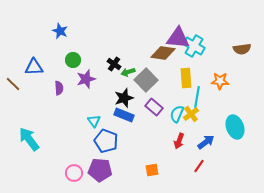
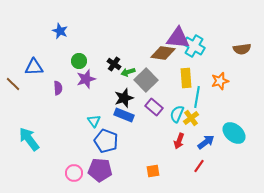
green circle: moved 6 px right, 1 px down
orange star: rotated 18 degrees counterclockwise
purple semicircle: moved 1 px left
yellow cross: moved 4 px down
cyan ellipse: moved 1 px left, 6 px down; rotated 30 degrees counterclockwise
orange square: moved 1 px right, 1 px down
